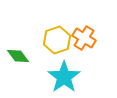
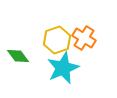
cyan star: moved 1 px left, 9 px up; rotated 12 degrees clockwise
